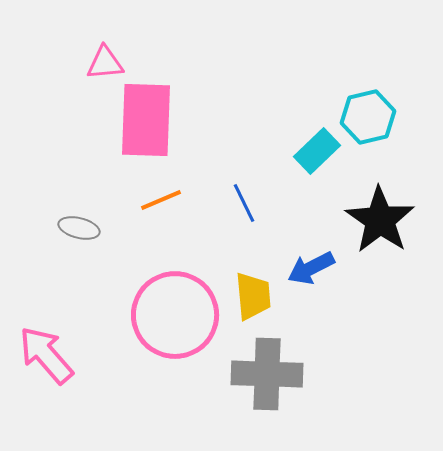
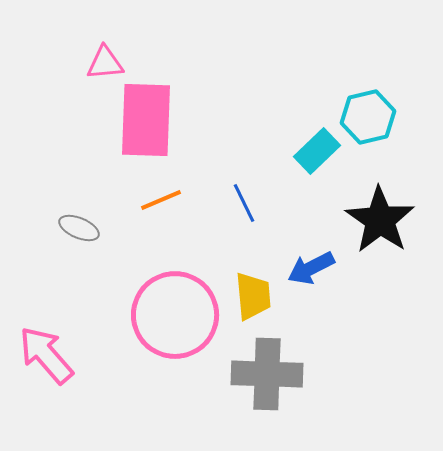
gray ellipse: rotated 9 degrees clockwise
